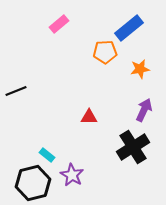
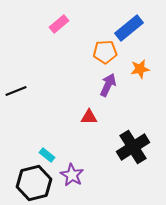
purple arrow: moved 36 px left, 25 px up
black hexagon: moved 1 px right
